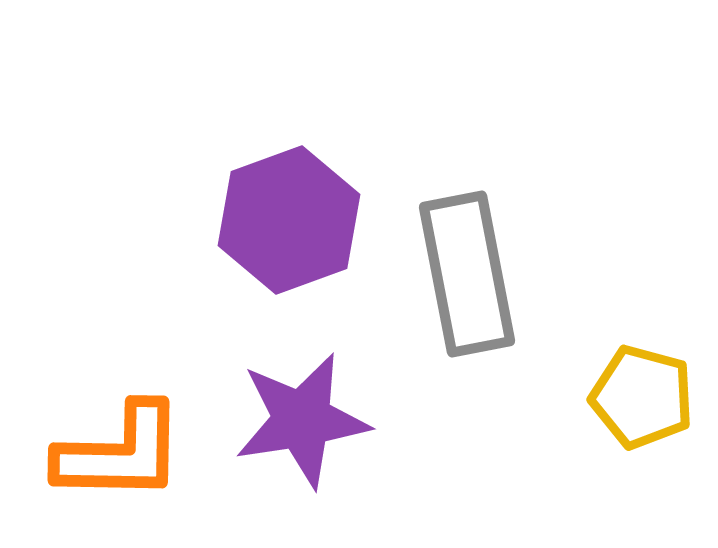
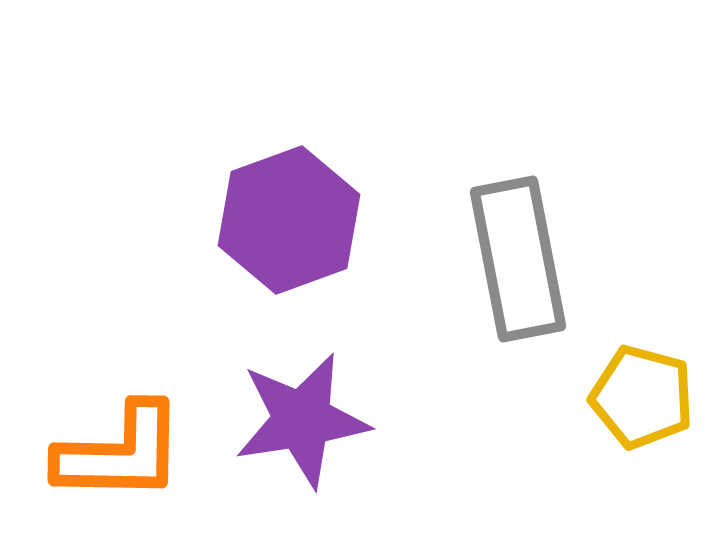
gray rectangle: moved 51 px right, 15 px up
